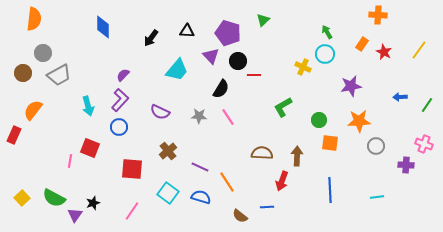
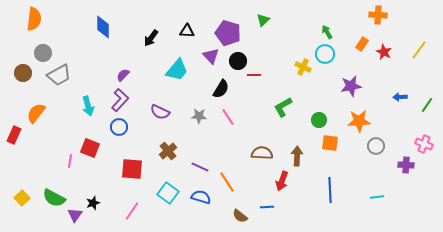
orange semicircle at (33, 110): moved 3 px right, 3 px down
